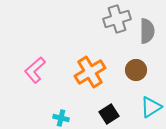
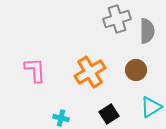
pink L-shape: rotated 128 degrees clockwise
